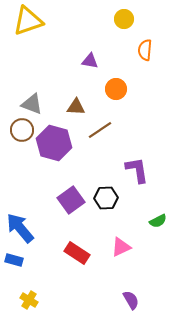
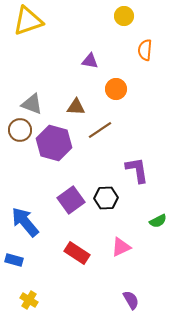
yellow circle: moved 3 px up
brown circle: moved 2 px left
blue arrow: moved 5 px right, 6 px up
